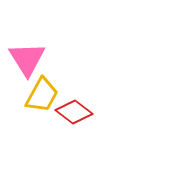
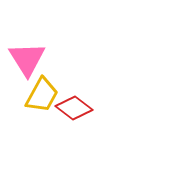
red diamond: moved 4 px up
